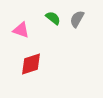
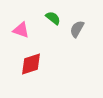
gray semicircle: moved 10 px down
